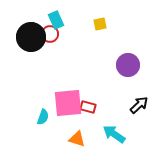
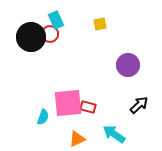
orange triangle: rotated 42 degrees counterclockwise
